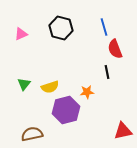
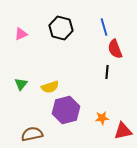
black line: rotated 16 degrees clockwise
green triangle: moved 3 px left
orange star: moved 15 px right, 26 px down
